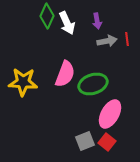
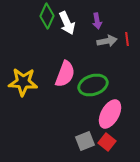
green ellipse: moved 1 px down
